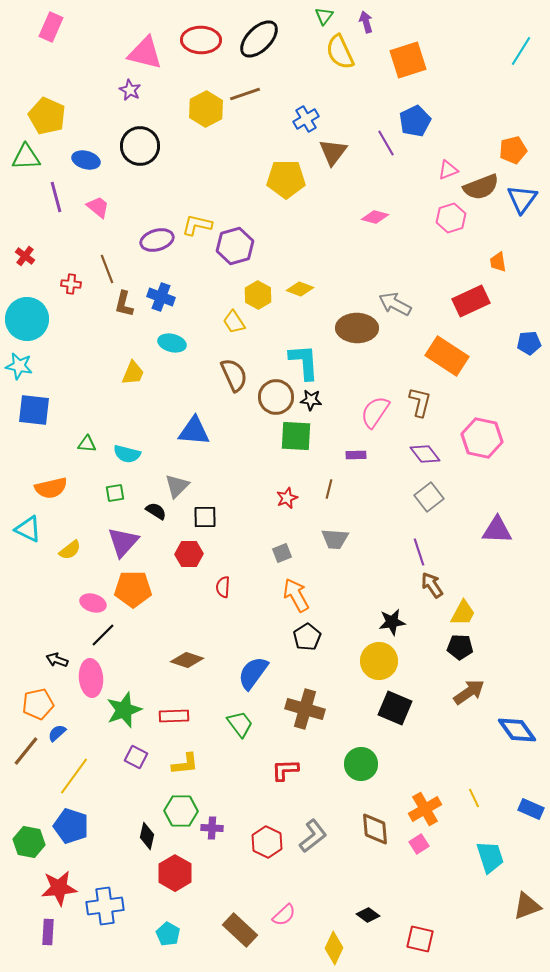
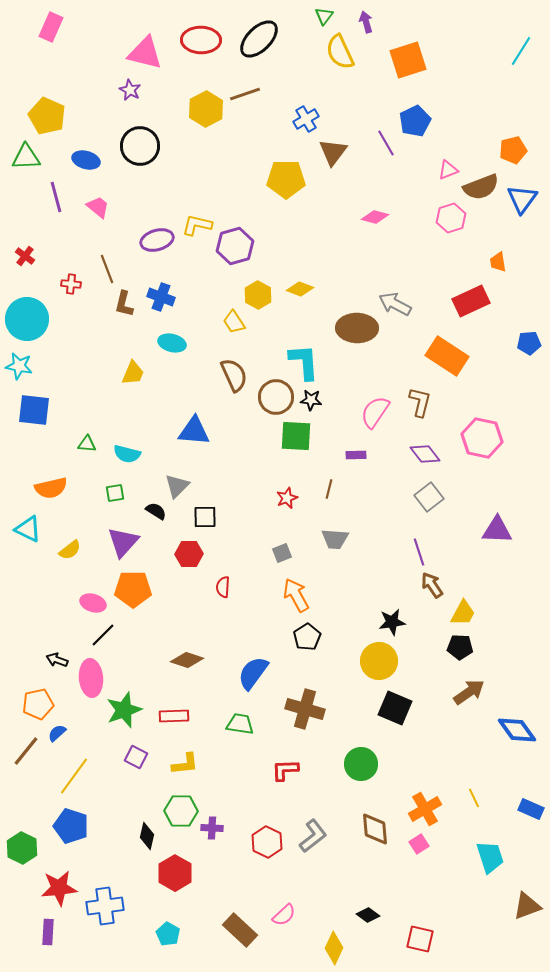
green trapezoid at (240, 724): rotated 44 degrees counterclockwise
green hexagon at (29, 842): moved 7 px left, 6 px down; rotated 16 degrees clockwise
